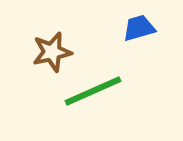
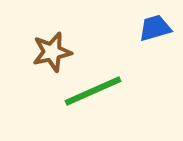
blue trapezoid: moved 16 px right
